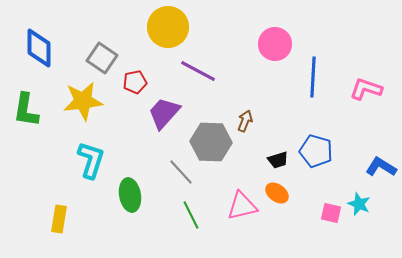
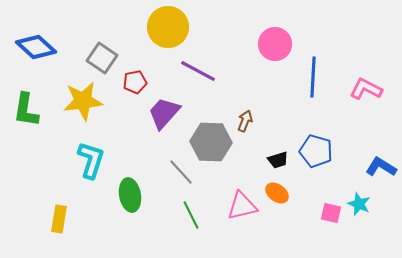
blue diamond: moved 3 px left, 1 px up; rotated 48 degrees counterclockwise
pink L-shape: rotated 8 degrees clockwise
